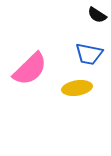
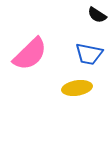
pink semicircle: moved 15 px up
